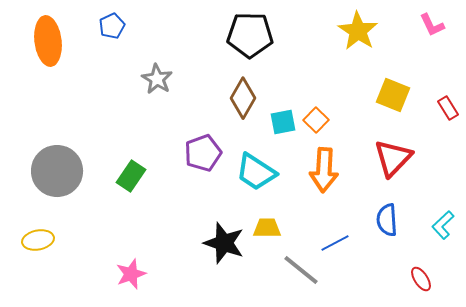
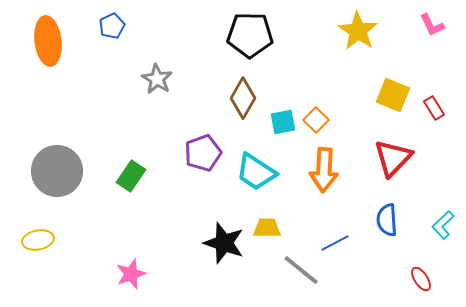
red rectangle: moved 14 px left
